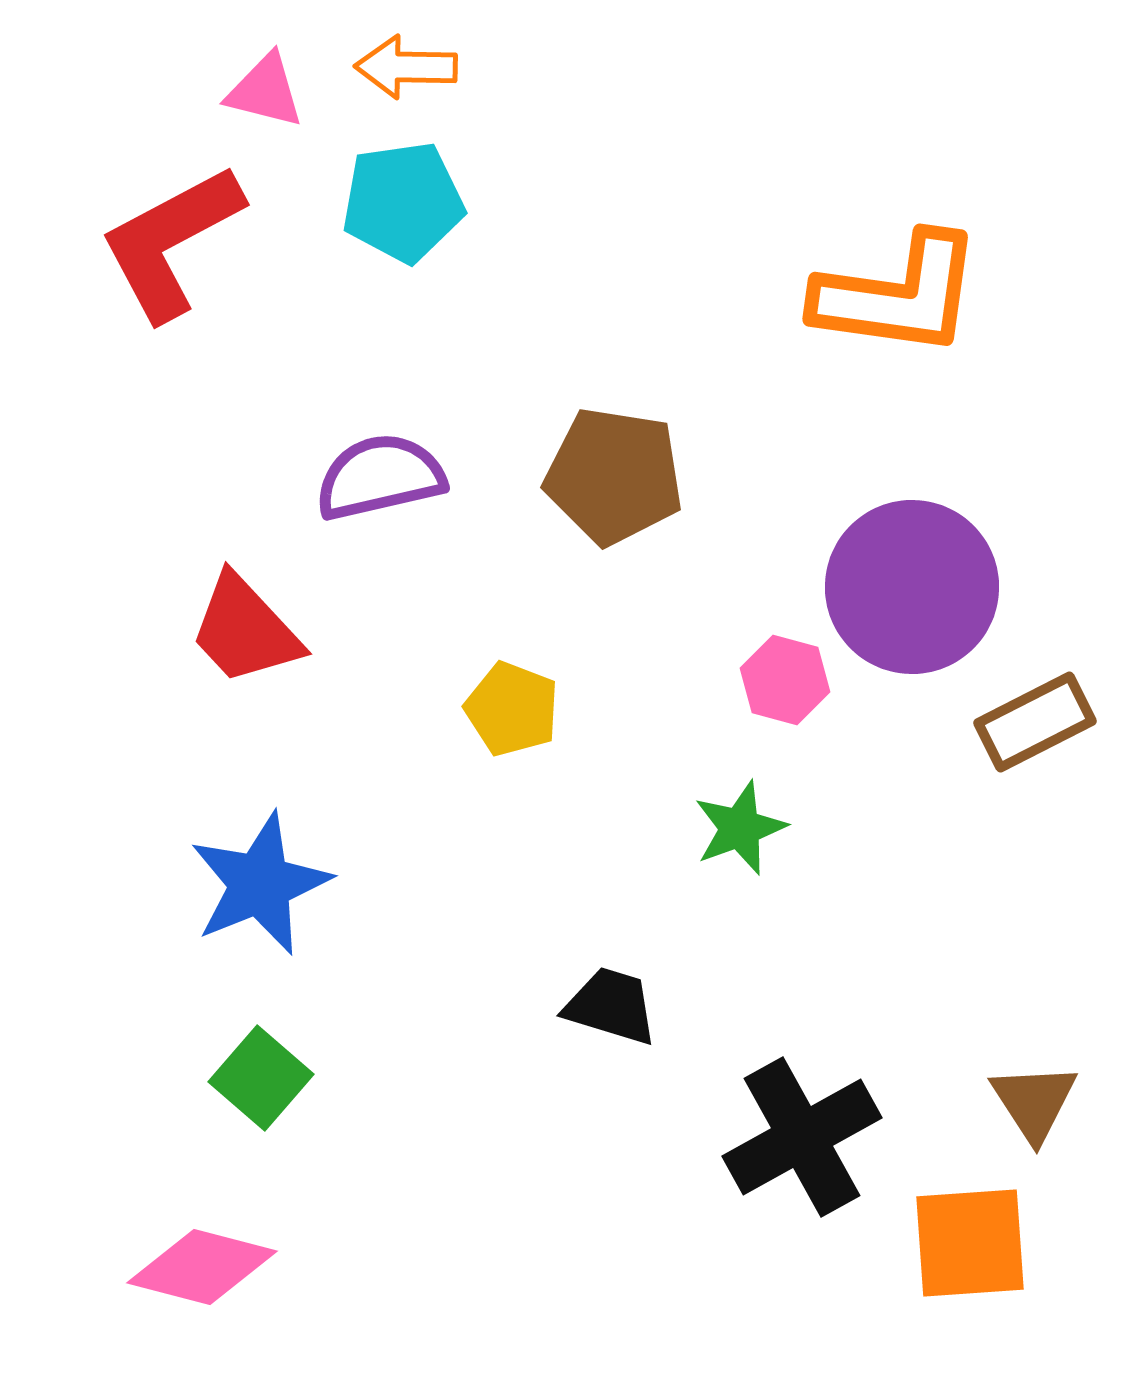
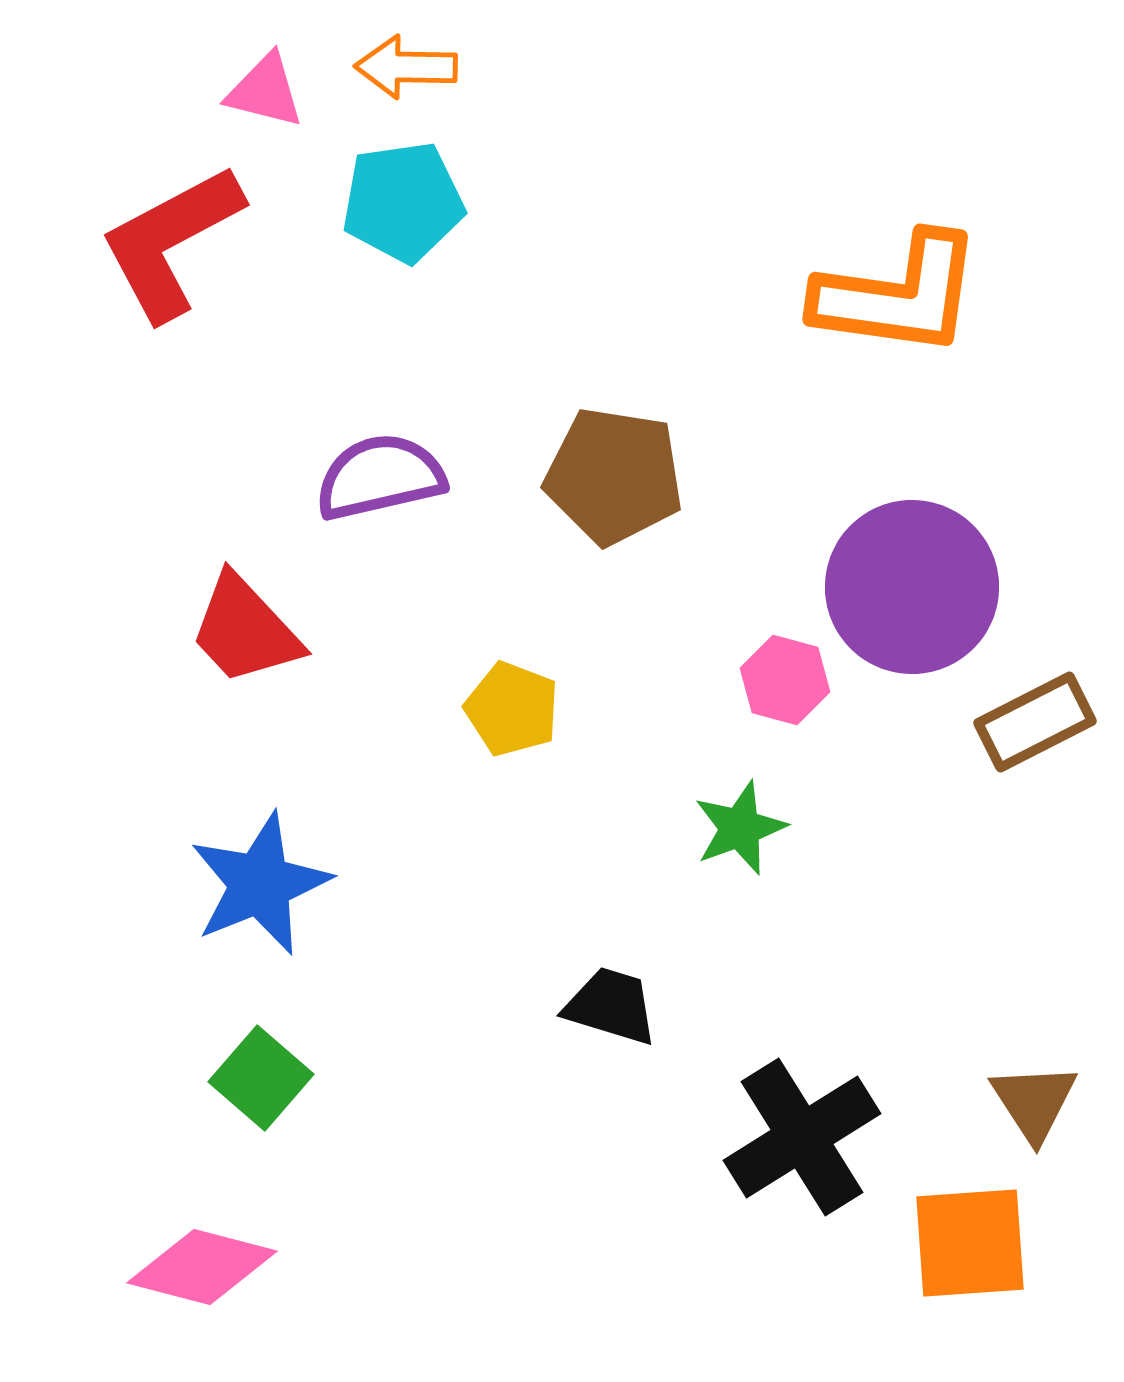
black cross: rotated 3 degrees counterclockwise
